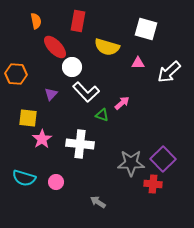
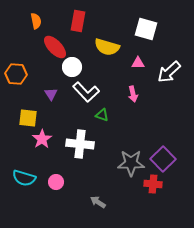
purple triangle: rotated 16 degrees counterclockwise
pink arrow: moved 11 px right, 9 px up; rotated 119 degrees clockwise
